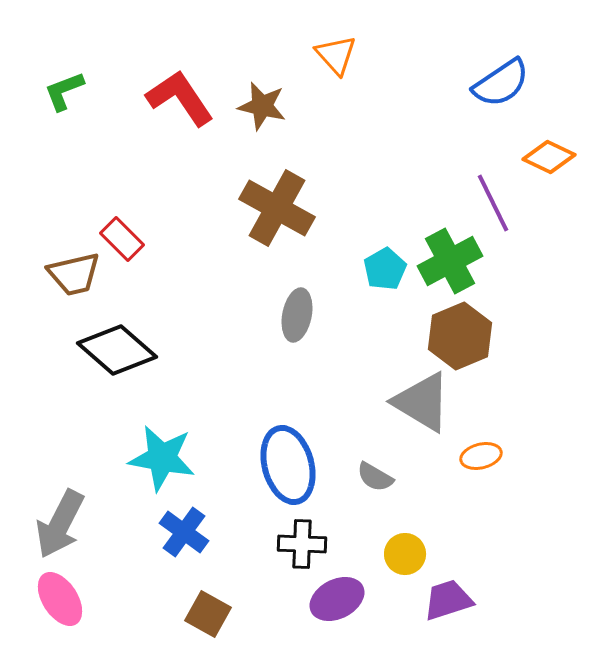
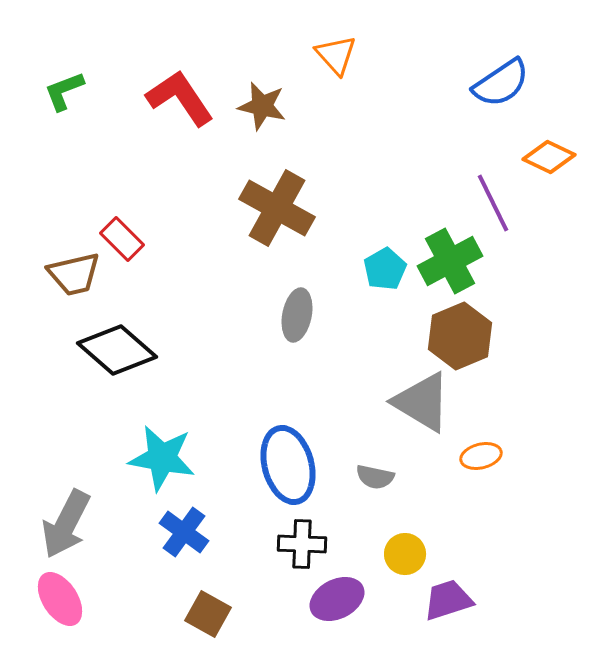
gray semicircle: rotated 18 degrees counterclockwise
gray arrow: moved 6 px right
